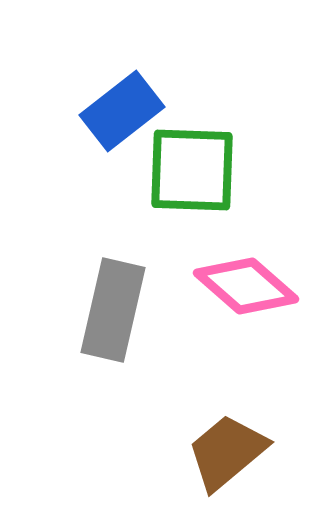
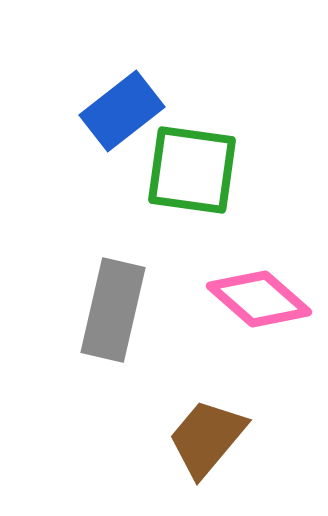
green square: rotated 6 degrees clockwise
pink diamond: moved 13 px right, 13 px down
brown trapezoid: moved 20 px left, 14 px up; rotated 10 degrees counterclockwise
